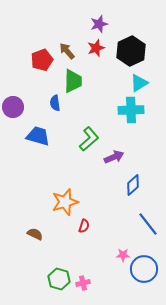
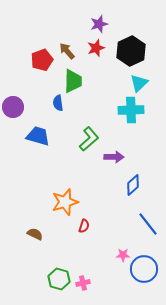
cyan triangle: rotated 12 degrees counterclockwise
blue semicircle: moved 3 px right
purple arrow: rotated 24 degrees clockwise
